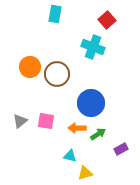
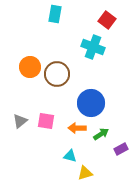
red square: rotated 12 degrees counterclockwise
green arrow: moved 3 px right
